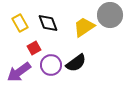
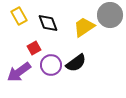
yellow rectangle: moved 1 px left, 7 px up
